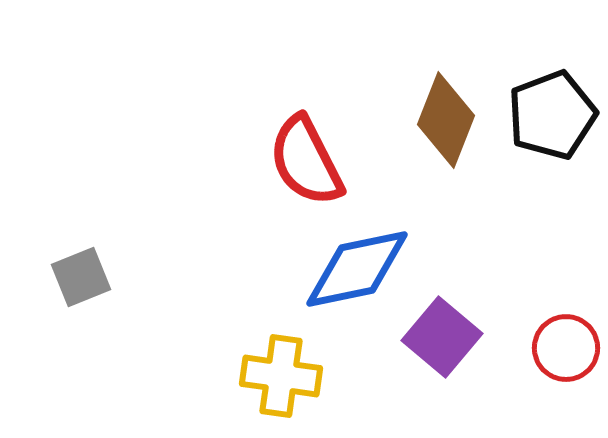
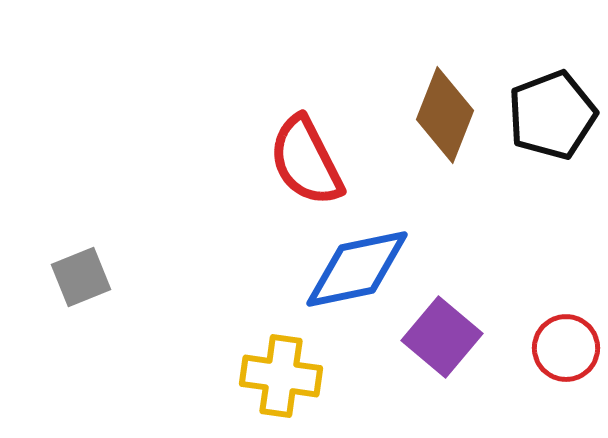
brown diamond: moved 1 px left, 5 px up
